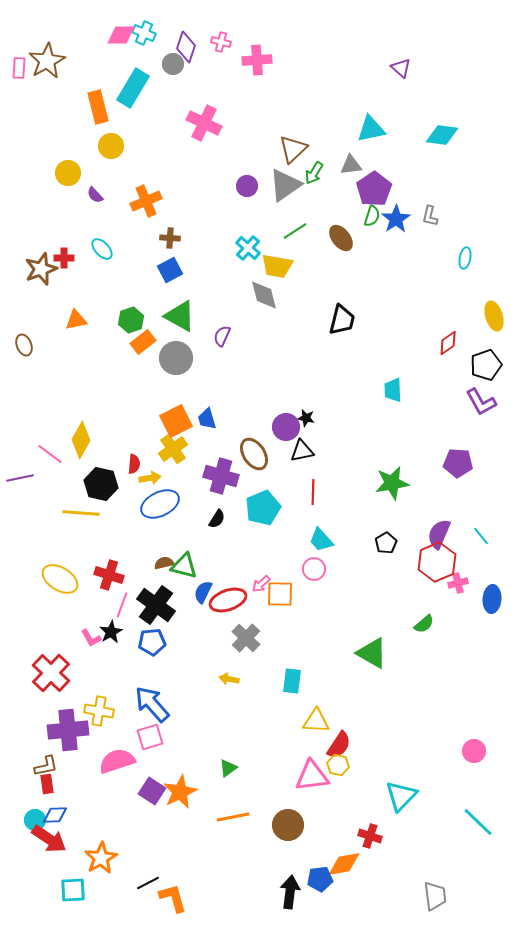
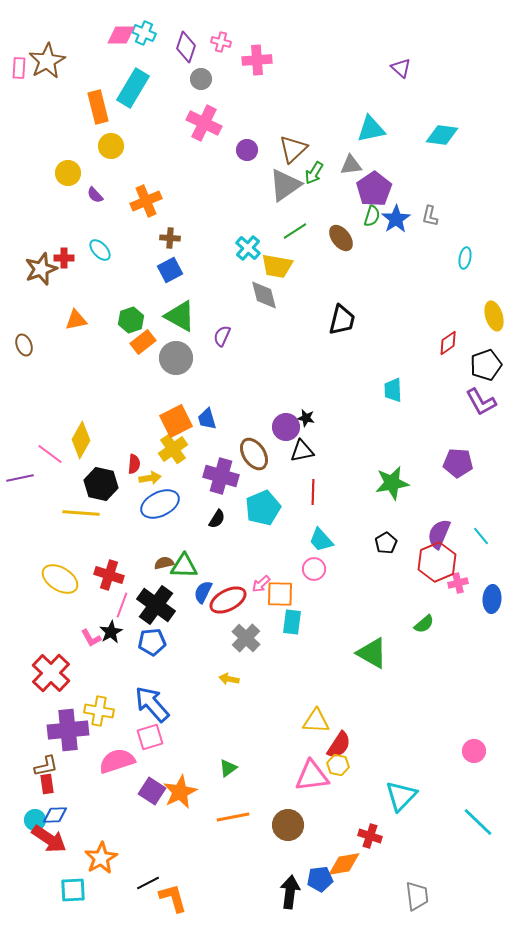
gray circle at (173, 64): moved 28 px right, 15 px down
purple circle at (247, 186): moved 36 px up
cyan ellipse at (102, 249): moved 2 px left, 1 px down
green triangle at (184, 566): rotated 12 degrees counterclockwise
red ellipse at (228, 600): rotated 9 degrees counterclockwise
cyan rectangle at (292, 681): moved 59 px up
gray trapezoid at (435, 896): moved 18 px left
